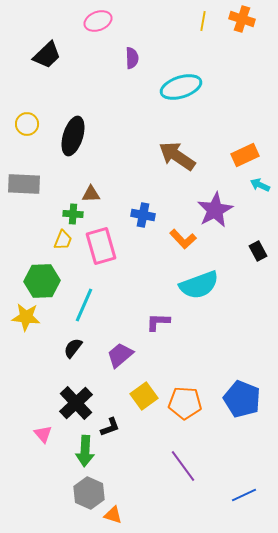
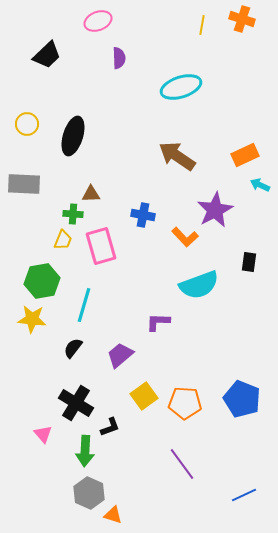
yellow line: moved 1 px left, 4 px down
purple semicircle: moved 13 px left
orange L-shape: moved 2 px right, 2 px up
black rectangle: moved 9 px left, 11 px down; rotated 36 degrees clockwise
green hexagon: rotated 8 degrees counterclockwise
cyan line: rotated 8 degrees counterclockwise
yellow star: moved 6 px right, 2 px down
black cross: rotated 16 degrees counterclockwise
purple line: moved 1 px left, 2 px up
